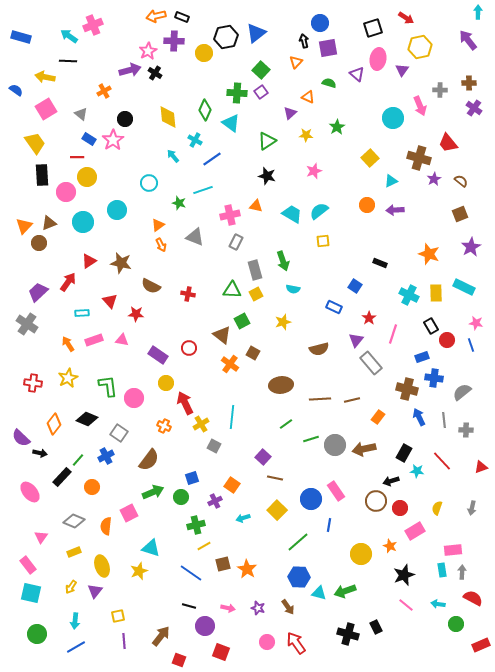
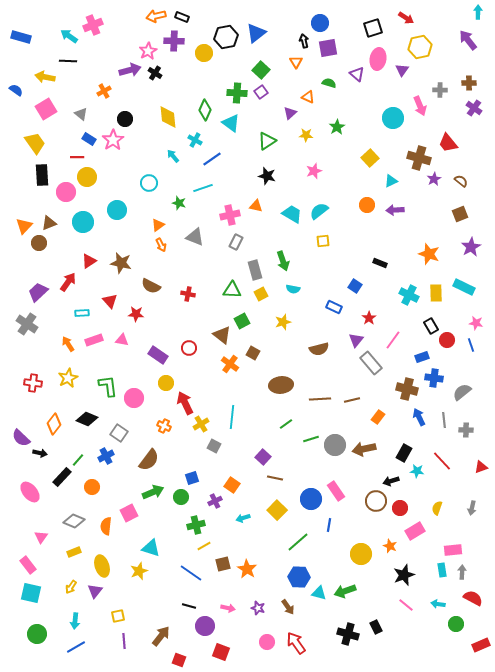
orange triangle at (296, 62): rotated 16 degrees counterclockwise
cyan line at (203, 190): moved 2 px up
yellow square at (256, 294): moved 5 px right
pink line at (393, 334): moved 6 px down; rotated 18 degrees clockwise
